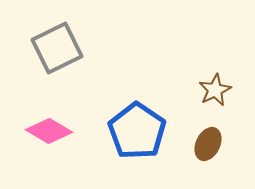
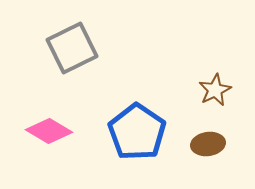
gray square: moved 15 px right
blue pentagon: moved 1 px down
brown ellipse: rotated 56 degrees clockwise
